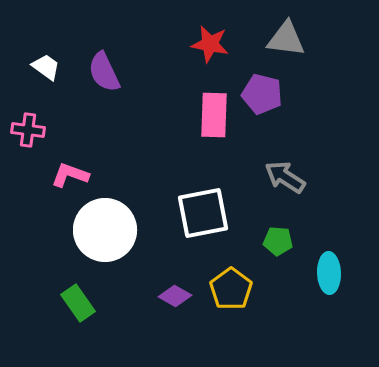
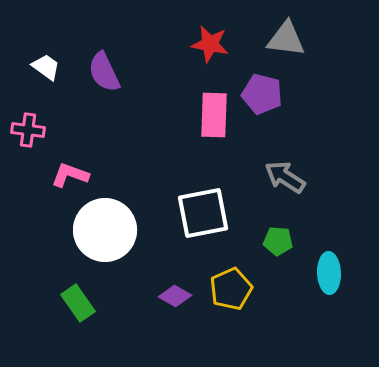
yellow pentagon: rotated 12 degrees clockwise
